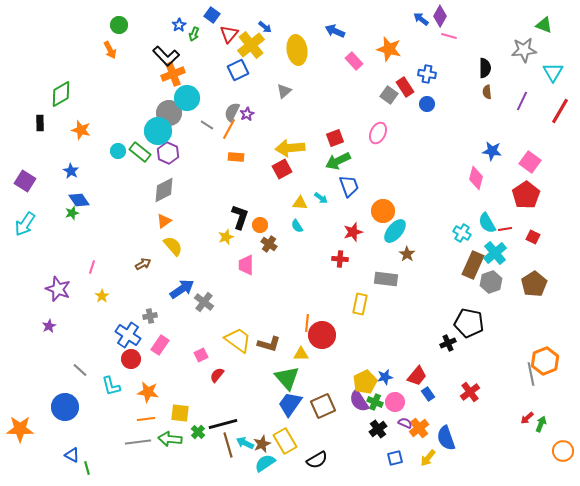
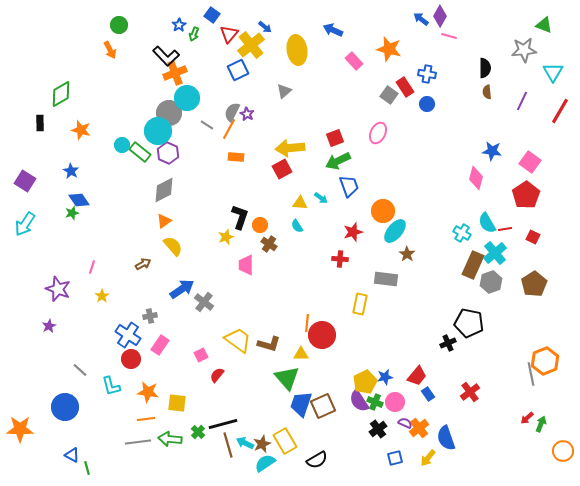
blue arrow at (335, 31): moved 2 px left, 1 px up
orange cross at (173, 74): moved 2 px right, 1 px up
purple star at (247, 114): rotated 16 degrees counterclockwise
cyan circle at (118, 151): moved 4 px right, 6 px up
blue trapezoid at (290, 404): moved 11 px right; rotated 16 degrees counterclockwise
yellow square at (180, 413): moved 3 px left, 10 px up
